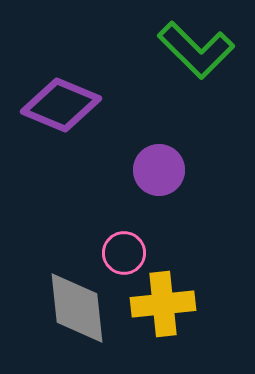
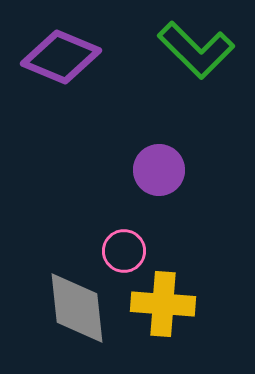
purple diamond: moved 48 px up
pink circle: moved 2 px up
yellow cross: rotated 10 degrees clockwise
